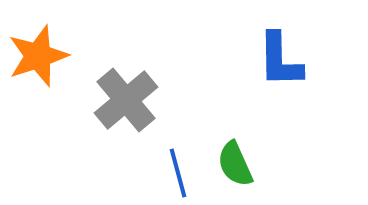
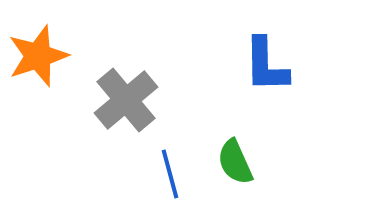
blue L-shape: moved 14 px left, 5 px down
green semicircle: moved 2 px up
blue line: moved 8 px left, 1 px down
